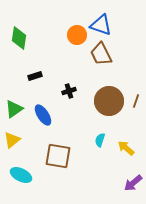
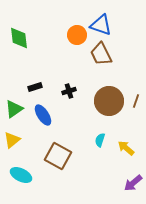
green diamond: rotated 15 degrees counterclockwise
black rectangle: moved 11 px down
brown square: rotated 20 degrees clockwise
